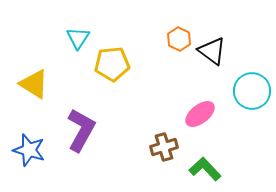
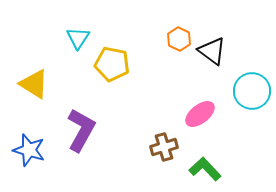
yellow pentagon: rotated 16 degrees clockwise
